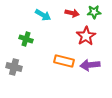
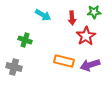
red arrow: moved 5 px down; rotated 72 degrees clockwise
green cross: moved 1 px left, 1 px down
purple arrow: rotated 12 degrees counterclockwise
